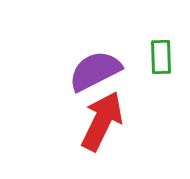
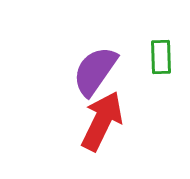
purple semicircle: rotated 28 degrees counterclockwise
